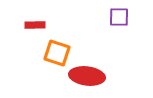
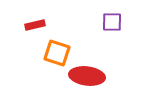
purple square: moved 7 px left, 5 px down
red rectangle: rotated 12 degrees counterclockwise
